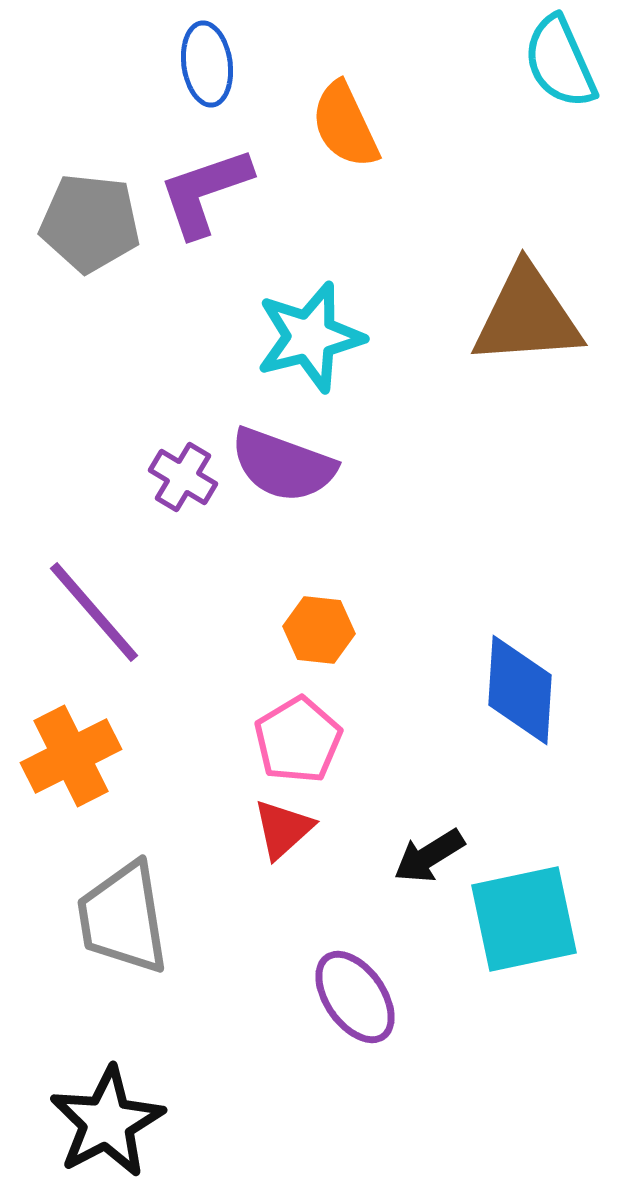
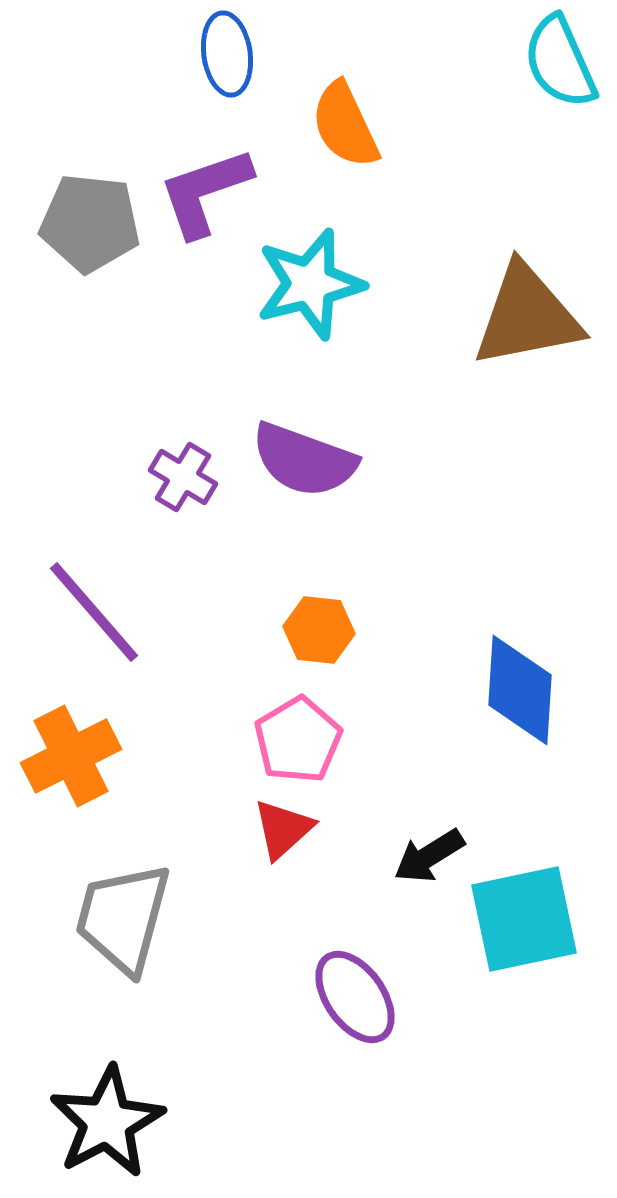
blue ellipse: moved 20 px right, 10 px up
brown triangle: rotated 7 degrees counterclockwise
cyan star: moved 53 px up
purple semicircle: moved 21 px right, 5 px up
gray trapezoid: rotated 24 degrees clockwise
